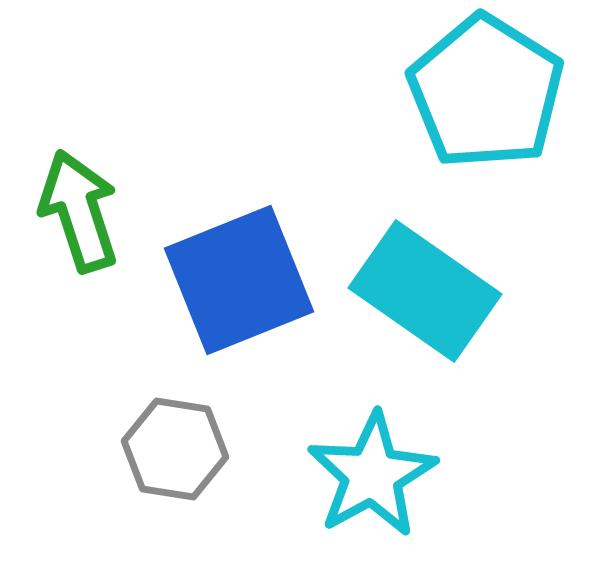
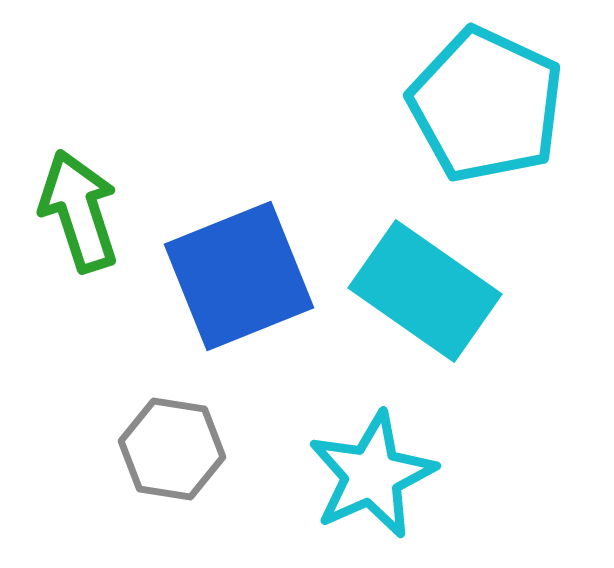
cyan pentagon: moved 13 px down; rotated 7 degrees counterclockwise
blue square: moved 4 px up
gray hexagon: moved 3 px left
cyan star: rotated 5 degrees clockwise
